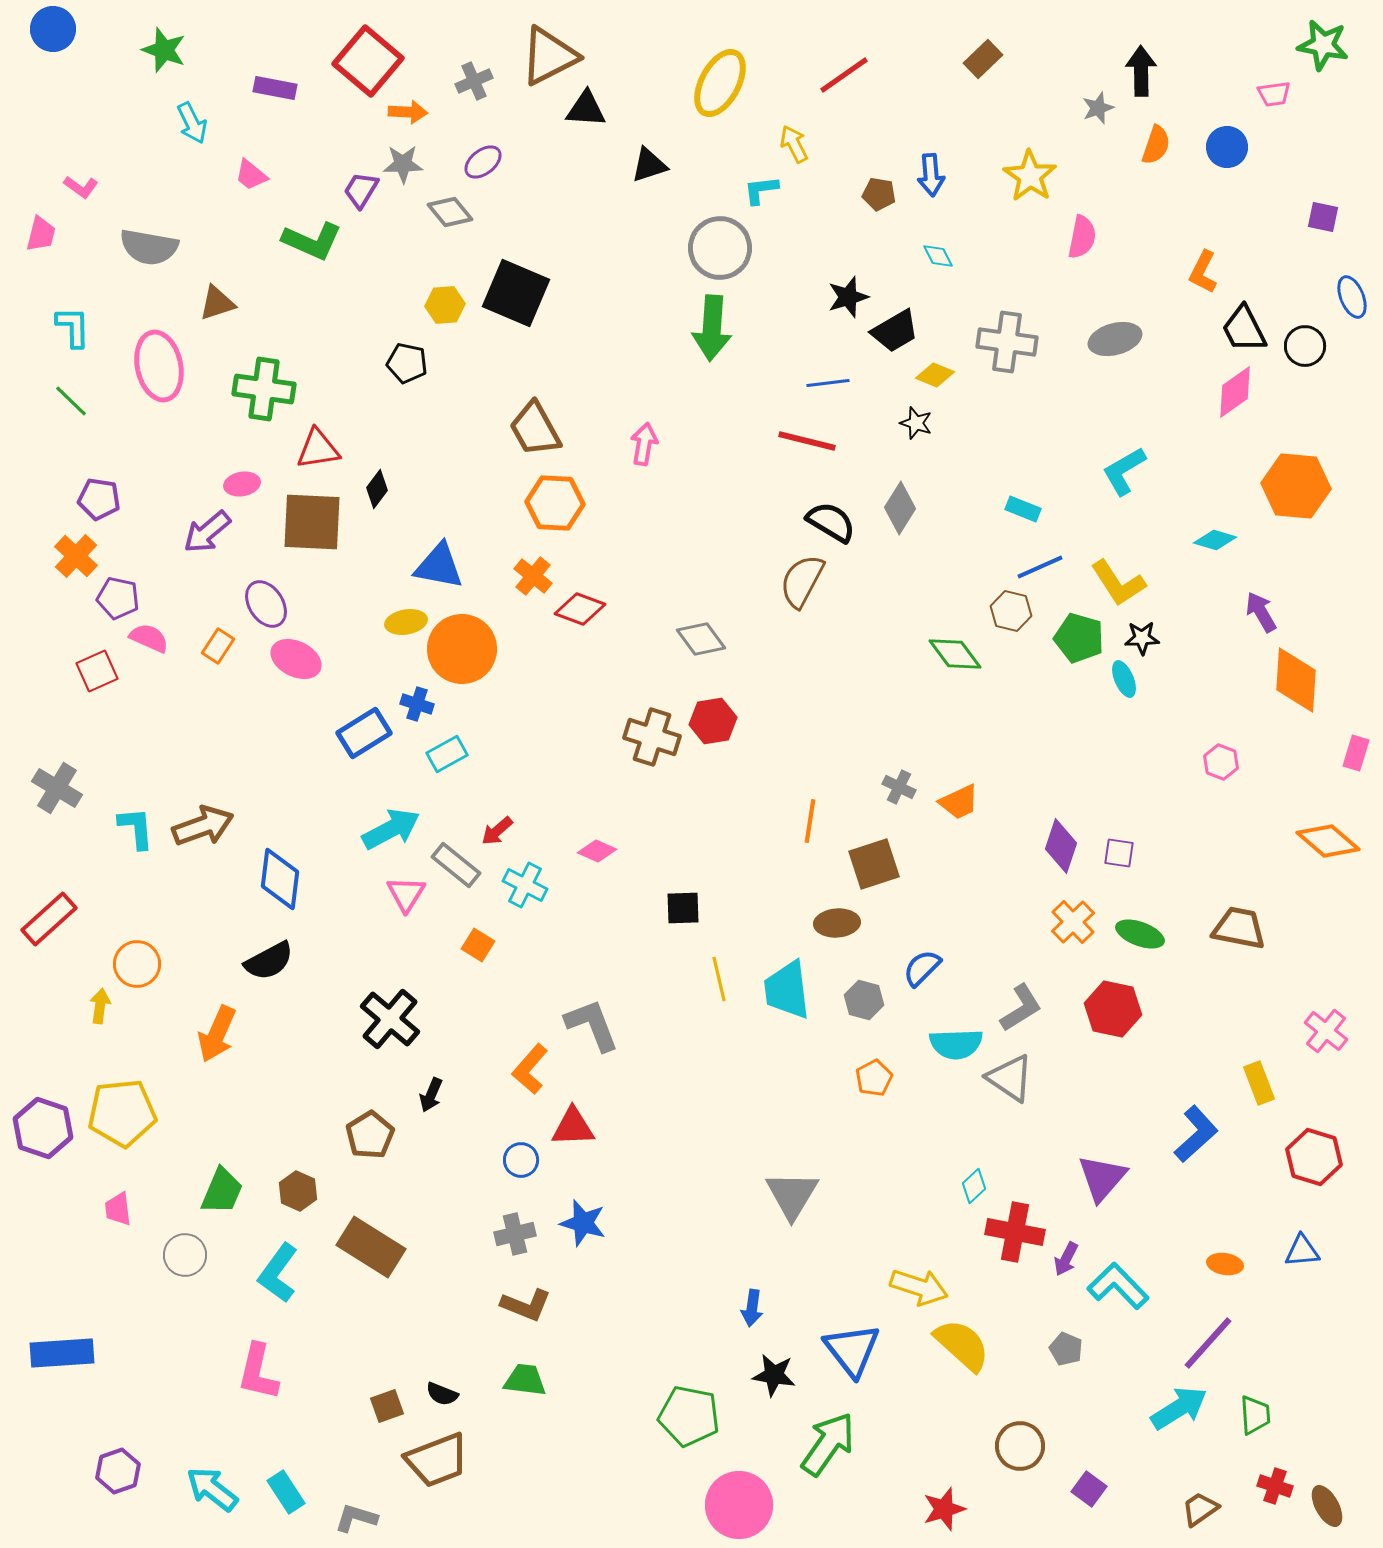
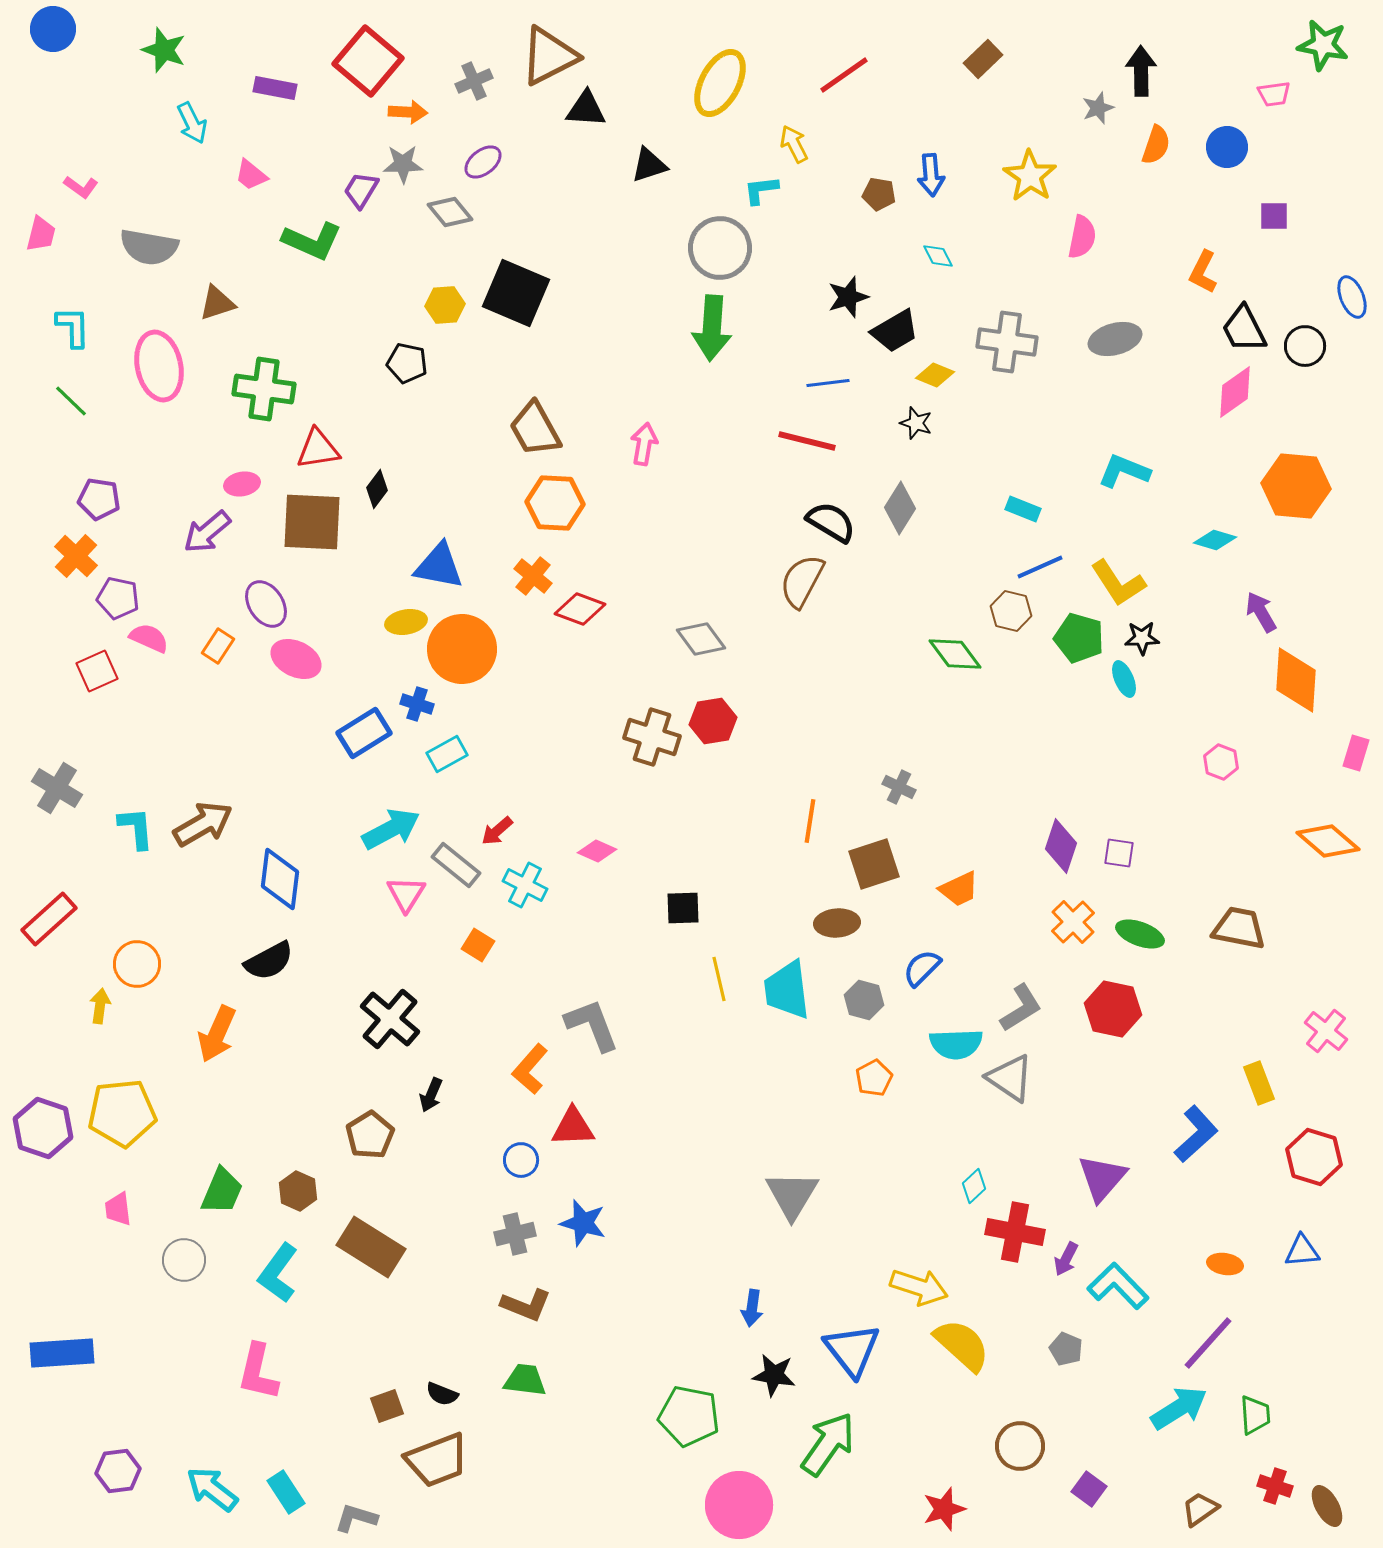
purple square at (1323, 217): moved 49 px left, 1 px up; rotated 12 degrees counterclockwise
cyan L-shape at (1124, 471): rotated 52 degrees clockwise
orange trapezoid at (959, 802): moved 87 px down
brown arrow at (203, 826): moved 2 px up; rotated 10 degrees counterclockwise
gray circle at (185, 1255): moved 1 px left, 5 px down
purple hexagon at (118, 1471): rotated 12 degrees clockwise
